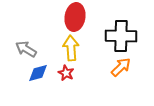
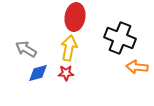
black cross: moved 1 px left, 2 px down; rotated 20 degrees clockwise
yellow arrow: moved 2 px left; rotated 15 degrees clockwise
orange arrow: moved 16 px right; rotated 130 degrees counterclockwise
red star: rotated 28 degrees counterclockwise
